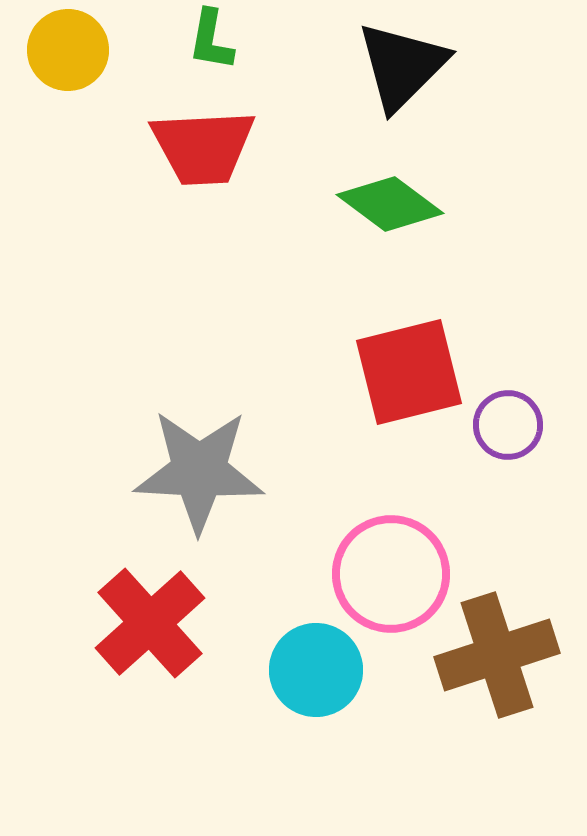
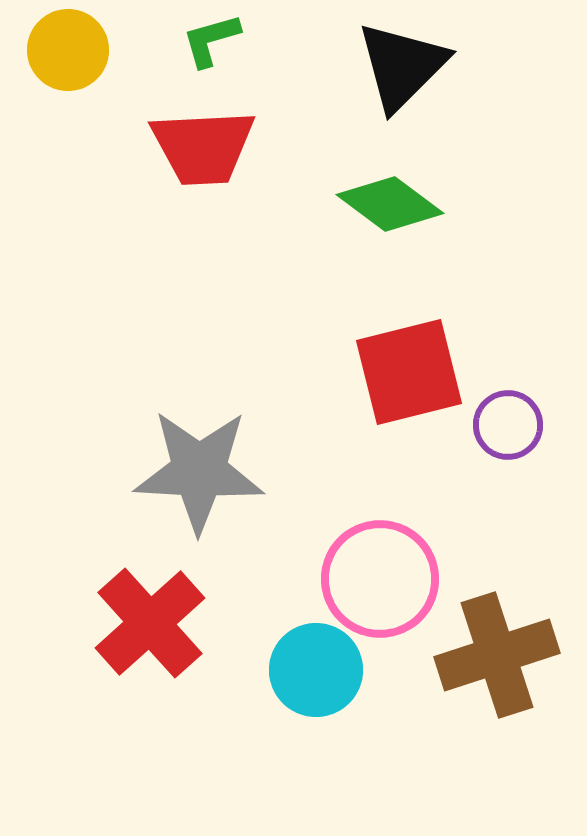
green L-shape: rotated 64 degrees clockwise
pink circle: moved 11 px left, 5 px down
